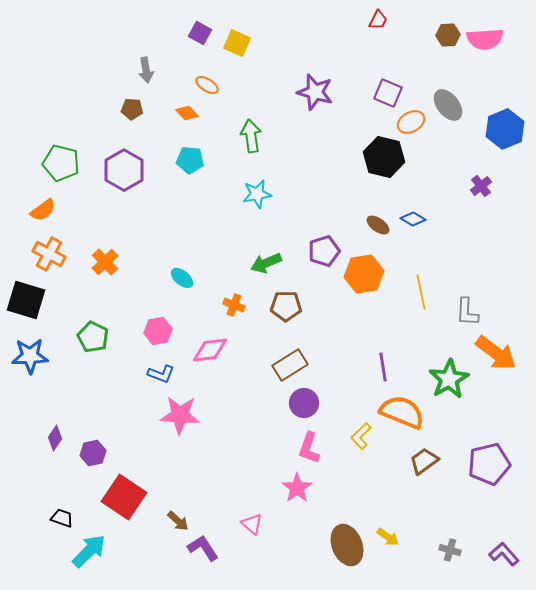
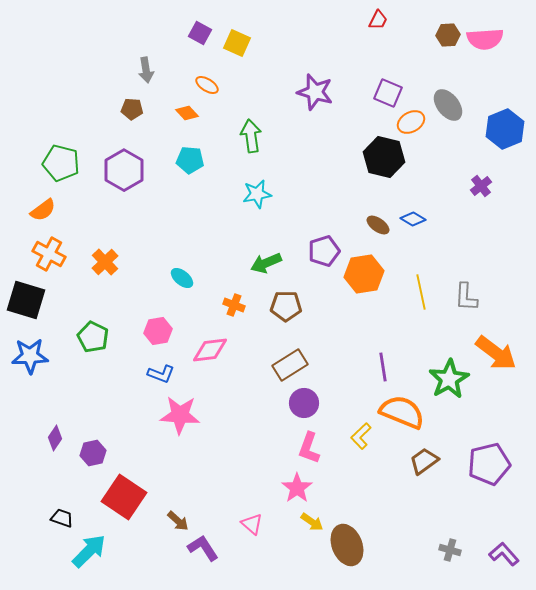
gray L-shape at (467, 312): moved 1 px left, 15 px up
yellow arrow at (388, 537): moved 76 px left, 15 px up
